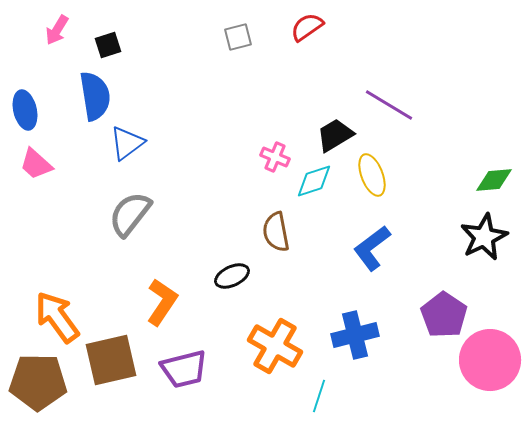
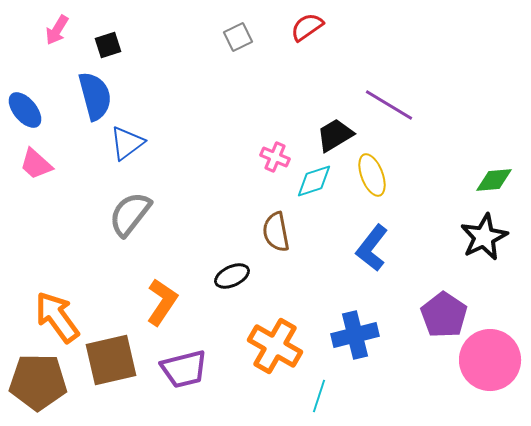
gray square: rotated 12 degrees counterclockwise
blue semicircle: rotated 6 degrees counterclockwise
blue ellipse: rotated 27 degrees counterclockwise
blue L-shape: rotated 15 degrees counterclockwise
